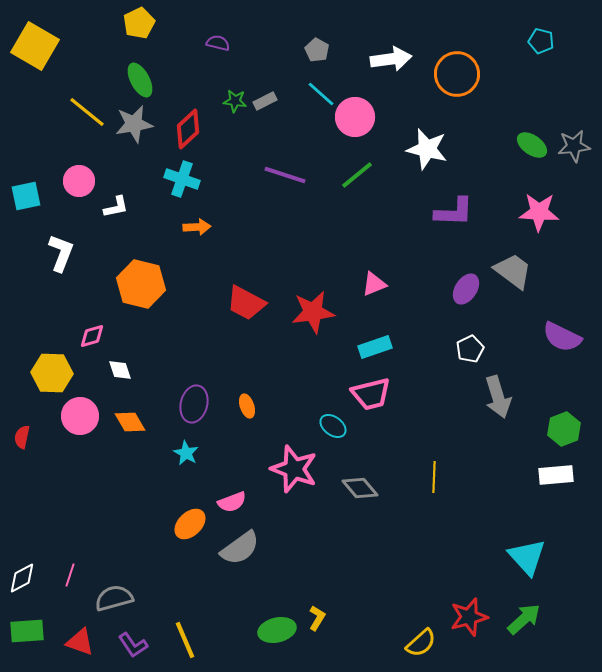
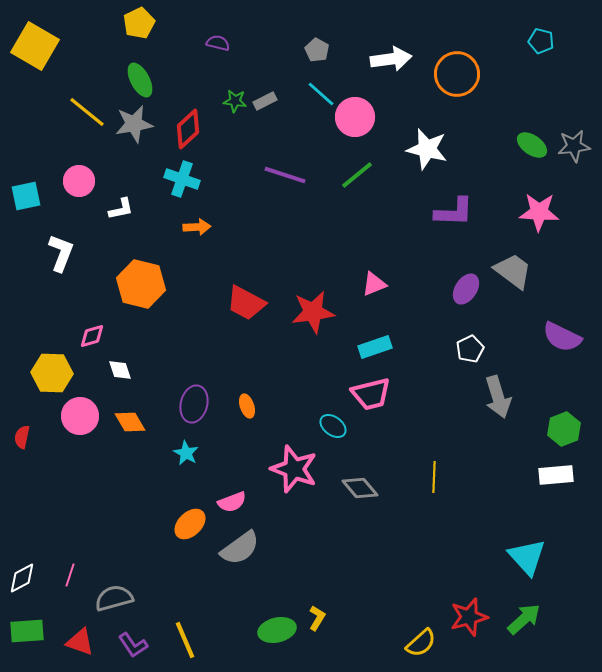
white L-shape at (116, 207): moved 5 px right, 2 px down
